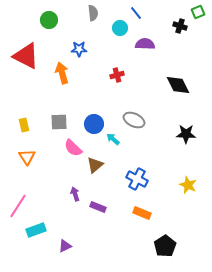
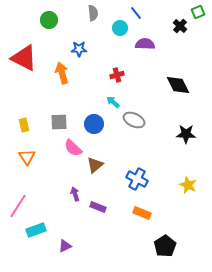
black cross: rotated 24 degrees clockwise
red triangle: moved 2 px left, 2 px down
cyan arrow: moved 37 px up
